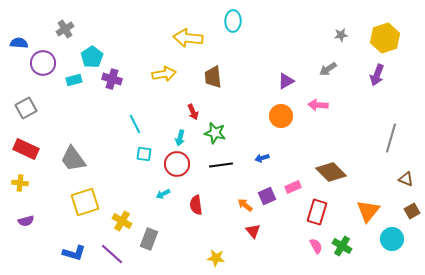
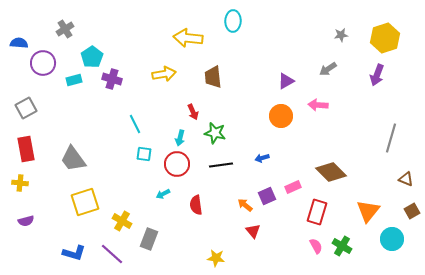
red rectangle at (26, 149): rotated 55 degrees clockwise
